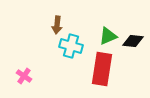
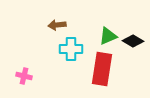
brown arrow: rotated 78 degrees clockwise
black diamond: rotated 25 degrees clockwise
cyan cross: moved 3 px down; rotated 15 degrees counterclockwise
pink cross: rotated 21 degrees counterclockwise
